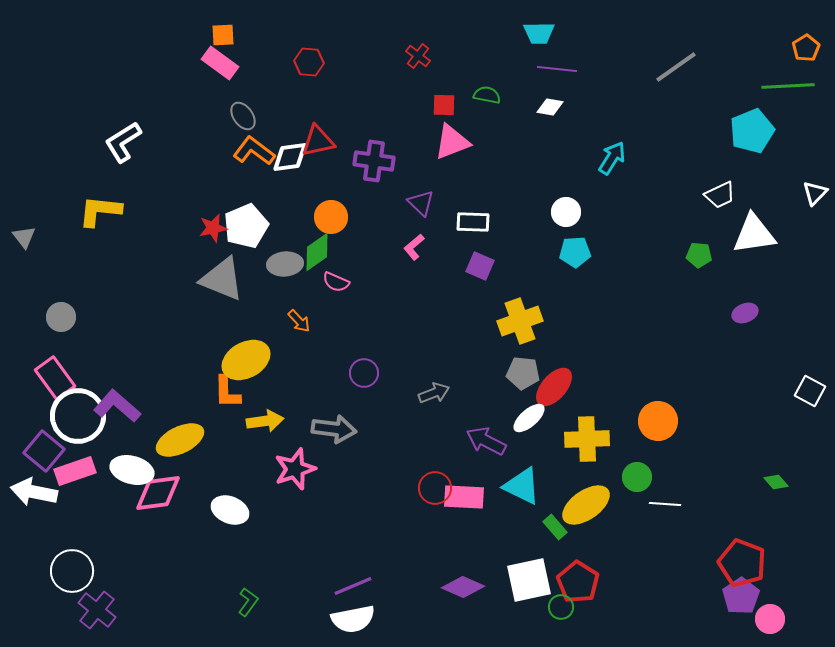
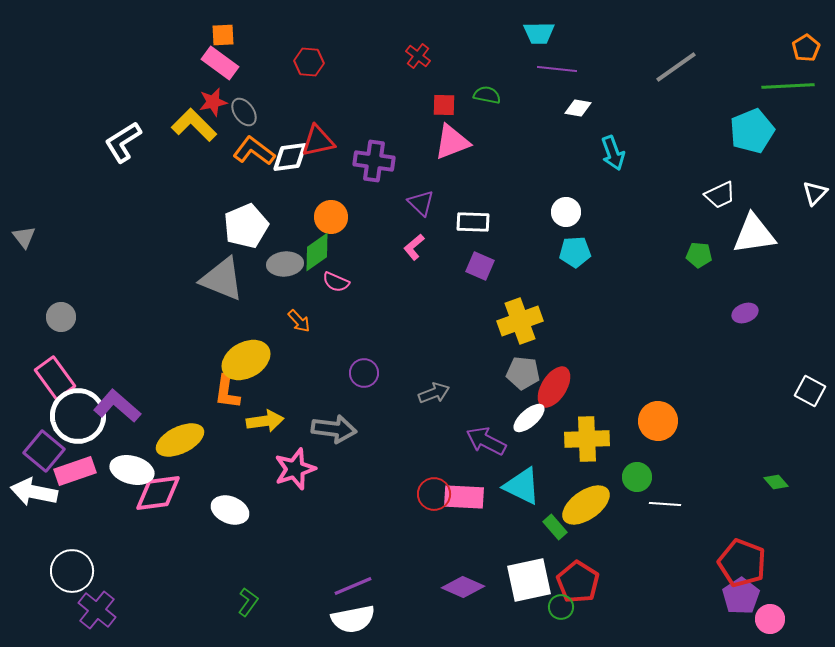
white diamond at (550, 107): moved 28 px right, 1 px down
gray ellipse at (243, 116): moved 1 px right, 4 px up
cyan arrow at (612, 158): moved 1 px right, 5 px up; rotated 128 degrees clockwise
yellow L-shape at (100, 211): moved 94 px right, 86 px up; rotated 39 degrees clockwise
red star at (213, 228): moved 126 px up
red ellipse at (554, 387): rotated 9 degrees counterclockwise
orange L-shape at (227, 392): rotated 9 degrees clockwise
red circle at (435, 488): moved 1 px left, 6 px down
